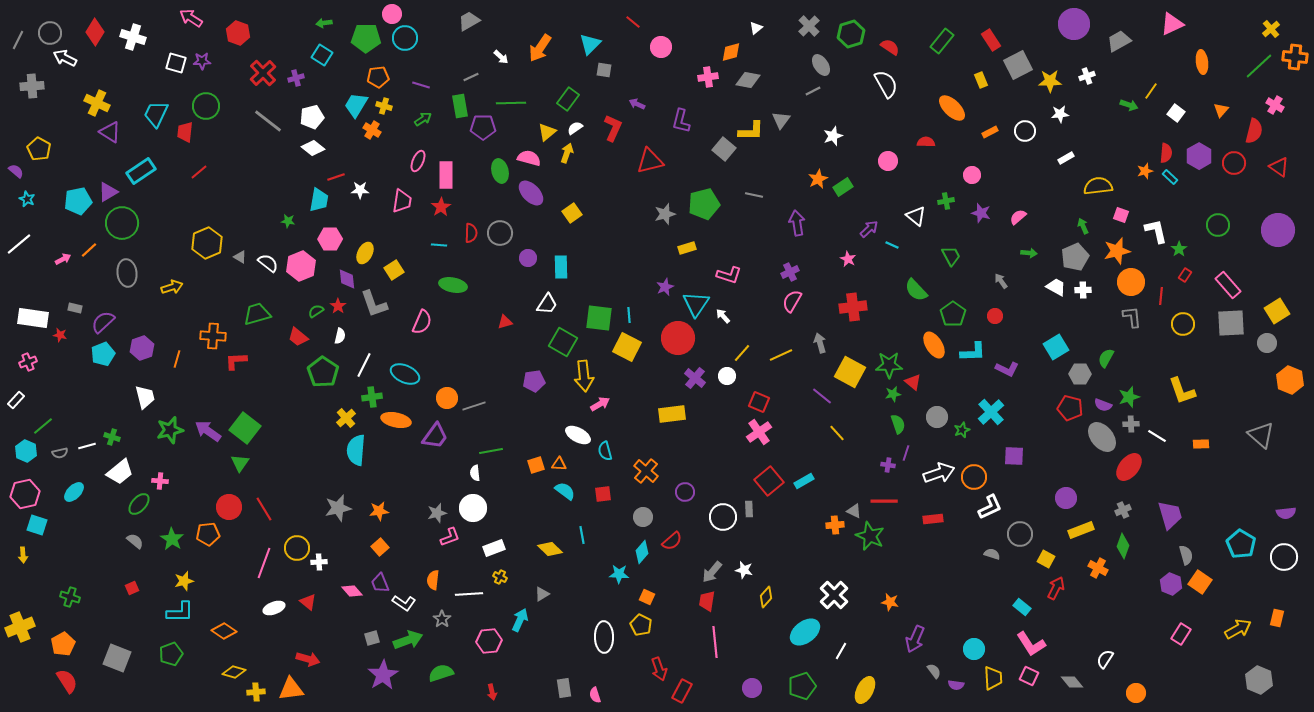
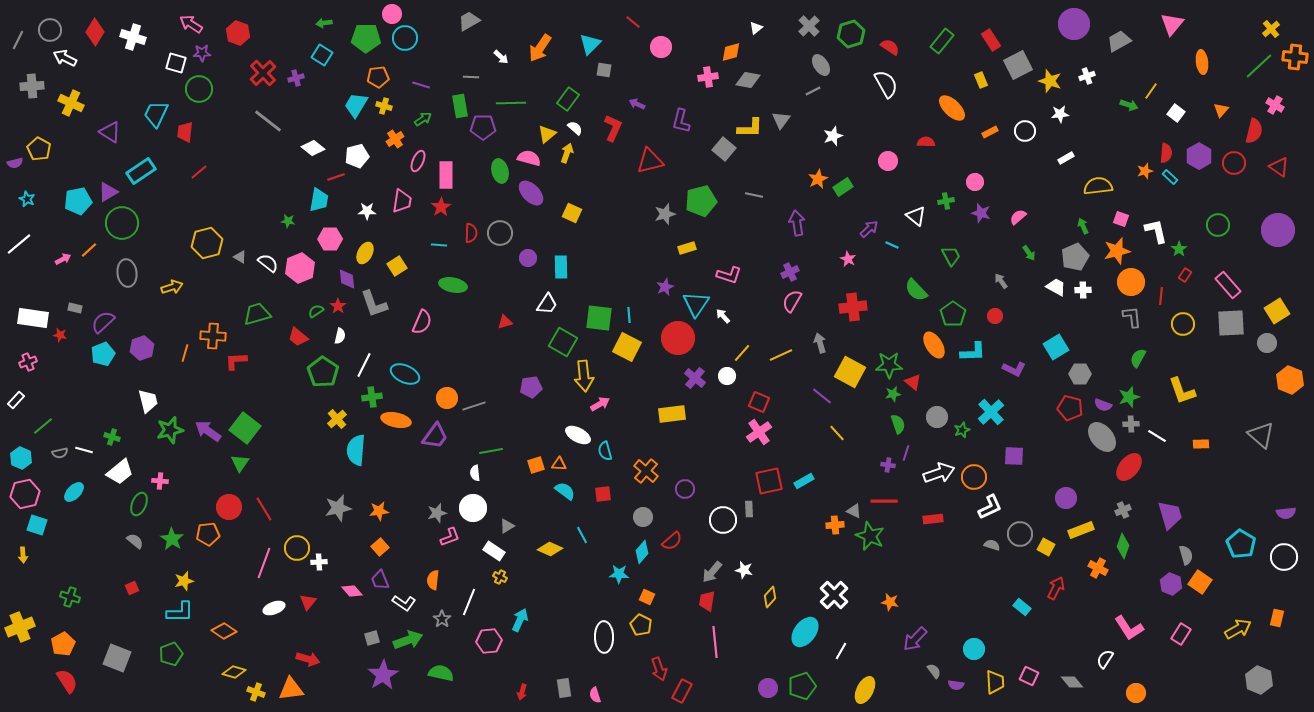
pink arrow at (191, 18): moved 6 px down
pink triangle at (1172, 24): rotated 25 degrees counterclockwise
gray circle at (50, 33): moved 3 px up
purple star at (202, 61): moved 8 px up
gray line at (471, 77): rotated 28 degrees clockwise
yellow star at (1050, 81): rotated 20 degrees clockwise
yellow cross at (97, 103): moved 26 px left
green circle at (206, 106): moved 7 px left, 17 px up
white pentagon at (312, 117): moved 45 px right, 39 px down
white semicircle at (575, 128): rotated 77 degrees clockwise
orange cross at (372, 130): moved 23 px right, 9 px down; rotated 24 degrees clockwise
yellow L-shape at (751, 131): moved 1 px left, 3 px up
yellow triangle at (547, 132): moved 2 px down
purple semicircle at (16, 171): moved 1 px left, 8 px up; rotated 126 degrees clockwise
pink circle at (972, 175): moved 3 px right, 7 px down
white star at (360, 190): moved 7 px right, 21 px down
green pentagon at (704, 204): moved 3 px left, 3 px up
yellow square at (572, 213): rotated 30 degrees counterclockwise
pink square at (1121, 215): moved 4 px down
yellow hexagon at (207, 243): rotated 8 degrees clockwise
green arrow at (1029, 253): rotated 49 degrees clockwise
pink hexagon at (301, 266): moved 1 px left, 2 px down
yellow square at (394, 270): moved 3 px right, 4 px up
green semicircle at (1106, 358): moved 32 px right
orange line at (177, 359): moved 8 px right, 6 px up
purple L-shape at (1007, 369): moved 7 px right
purple pentagon at (534, 381): moved 3 px left, 6 px down
white trapezoid at (145, 397): moved 3 px right, 4 px down
yellow cross at (346, 418): moved 9 px left, 1 px down
white line at (87, 446): moved 3 px left, 4 px down; rotated 30 degrees clockwise
cyan hexagon at (26, 451): moved 5 px left, 7 px down
red square at (769, 481): rotated 28 degrees clockwise
purple circle at (685, 492): moved 3 px up
green ellipse at (139, 504): rotated 20 degrees counterclockwise
white circle at (723, 517): moved 3 px down
cyan line at (582, 535): rotated 18 degrees counterclockwise
white rectangle at (494, 548): moved 3 px down; rotated 55 degrees clockwise
yellow diamond at (550, 549): rotated 20 degrees counterclockwise
gray semicircle at (992, 554): moved 9 px up
yellow square at (1046, 559): moved 12 px up
purple trapezoid at (380, 583): moved 3 px up
white line at (469, 594): moved 8 px down; rotated 64 degrees counterclockwise
gray triangle at (542, 594): moved 35 px left, 68 px up
yellow diamond at (766, 597): moved 4 px right
red triangle at (308, 602): rotated 30 degrees clockwise
cyan ellipse at (805, 632): rotated 16 degrees counterclockwise
purple arrow at (915, 639): rotated 20 degrees clockwise
pink L-shape at (1031, 644): moved 98 px right, 16 px up
green semicircle at (441, 673): rotated 30 degrees clockwise
yellow trapezoid at (993, 678): moved 2 px right, 4 px down
purple circle at (752, 688): moved 16 px right
yellow cross at (256, 692): rotated 24 degrees clockwise
red arrow at (492, 692): moved 30 px right; rotated 28 degrees clockwise
